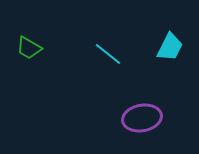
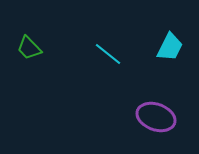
green trapezoid: rotated 16 degrees clockwise
purple ellipse: moved 14 px right, 1 px up; rotated 30 degrees clockwise
